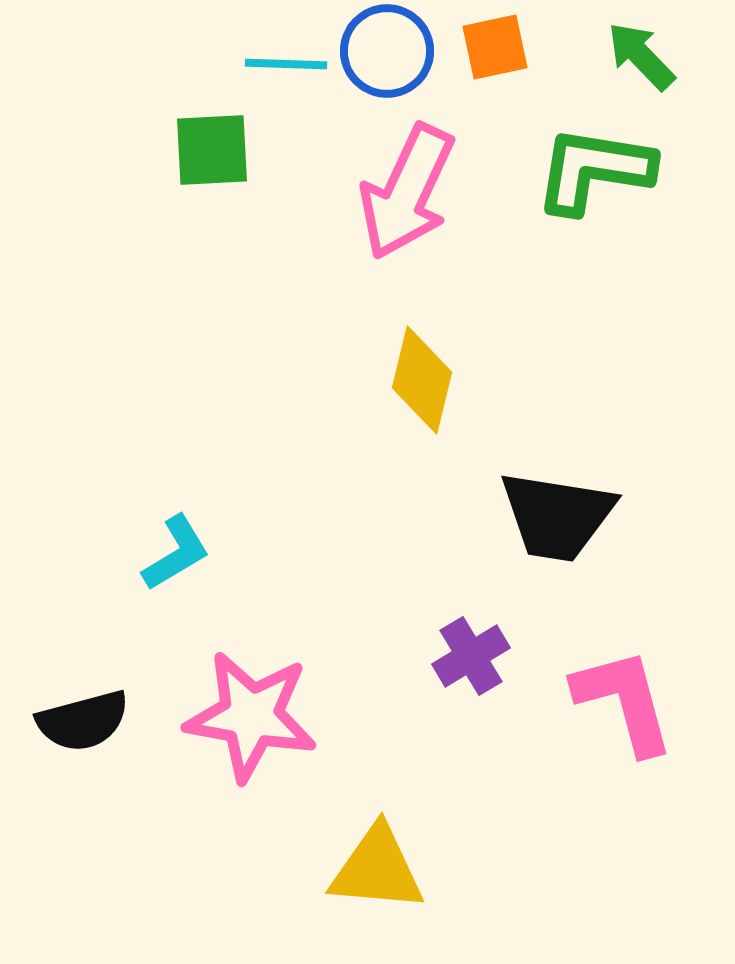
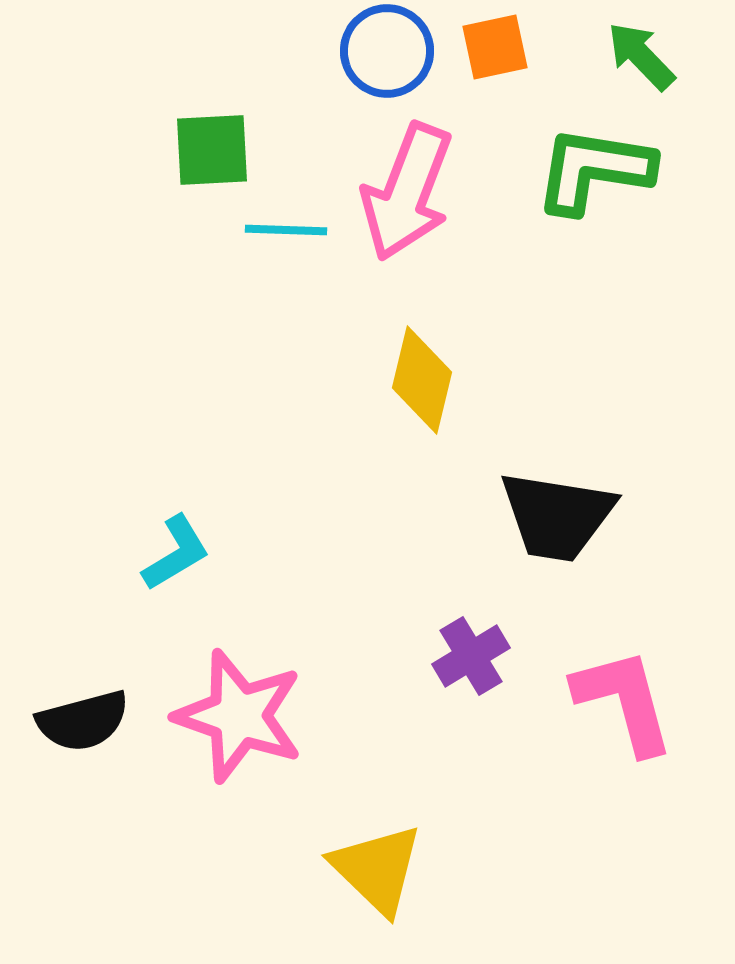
cyan line: moved 166 px down
pink arrow: rotated 4 degrees counterclockwise
pink star: moved 12 px left; rotated 9 degrees clockwise
yellow triangle: rotated 39 degrees clockwise
